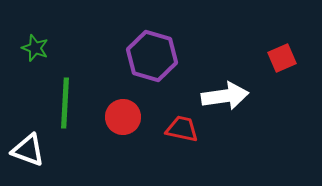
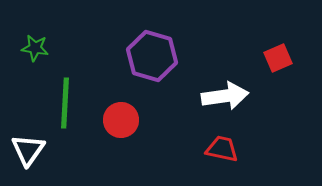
green star: rotated 12 degrees counterclockwise
red square: moved 4 px left
red circle: moved 2 px left, 3 px down
red trapezoid: moved 40 px right, 20 px down
white triangle: rotated 45 degrees clockwise
